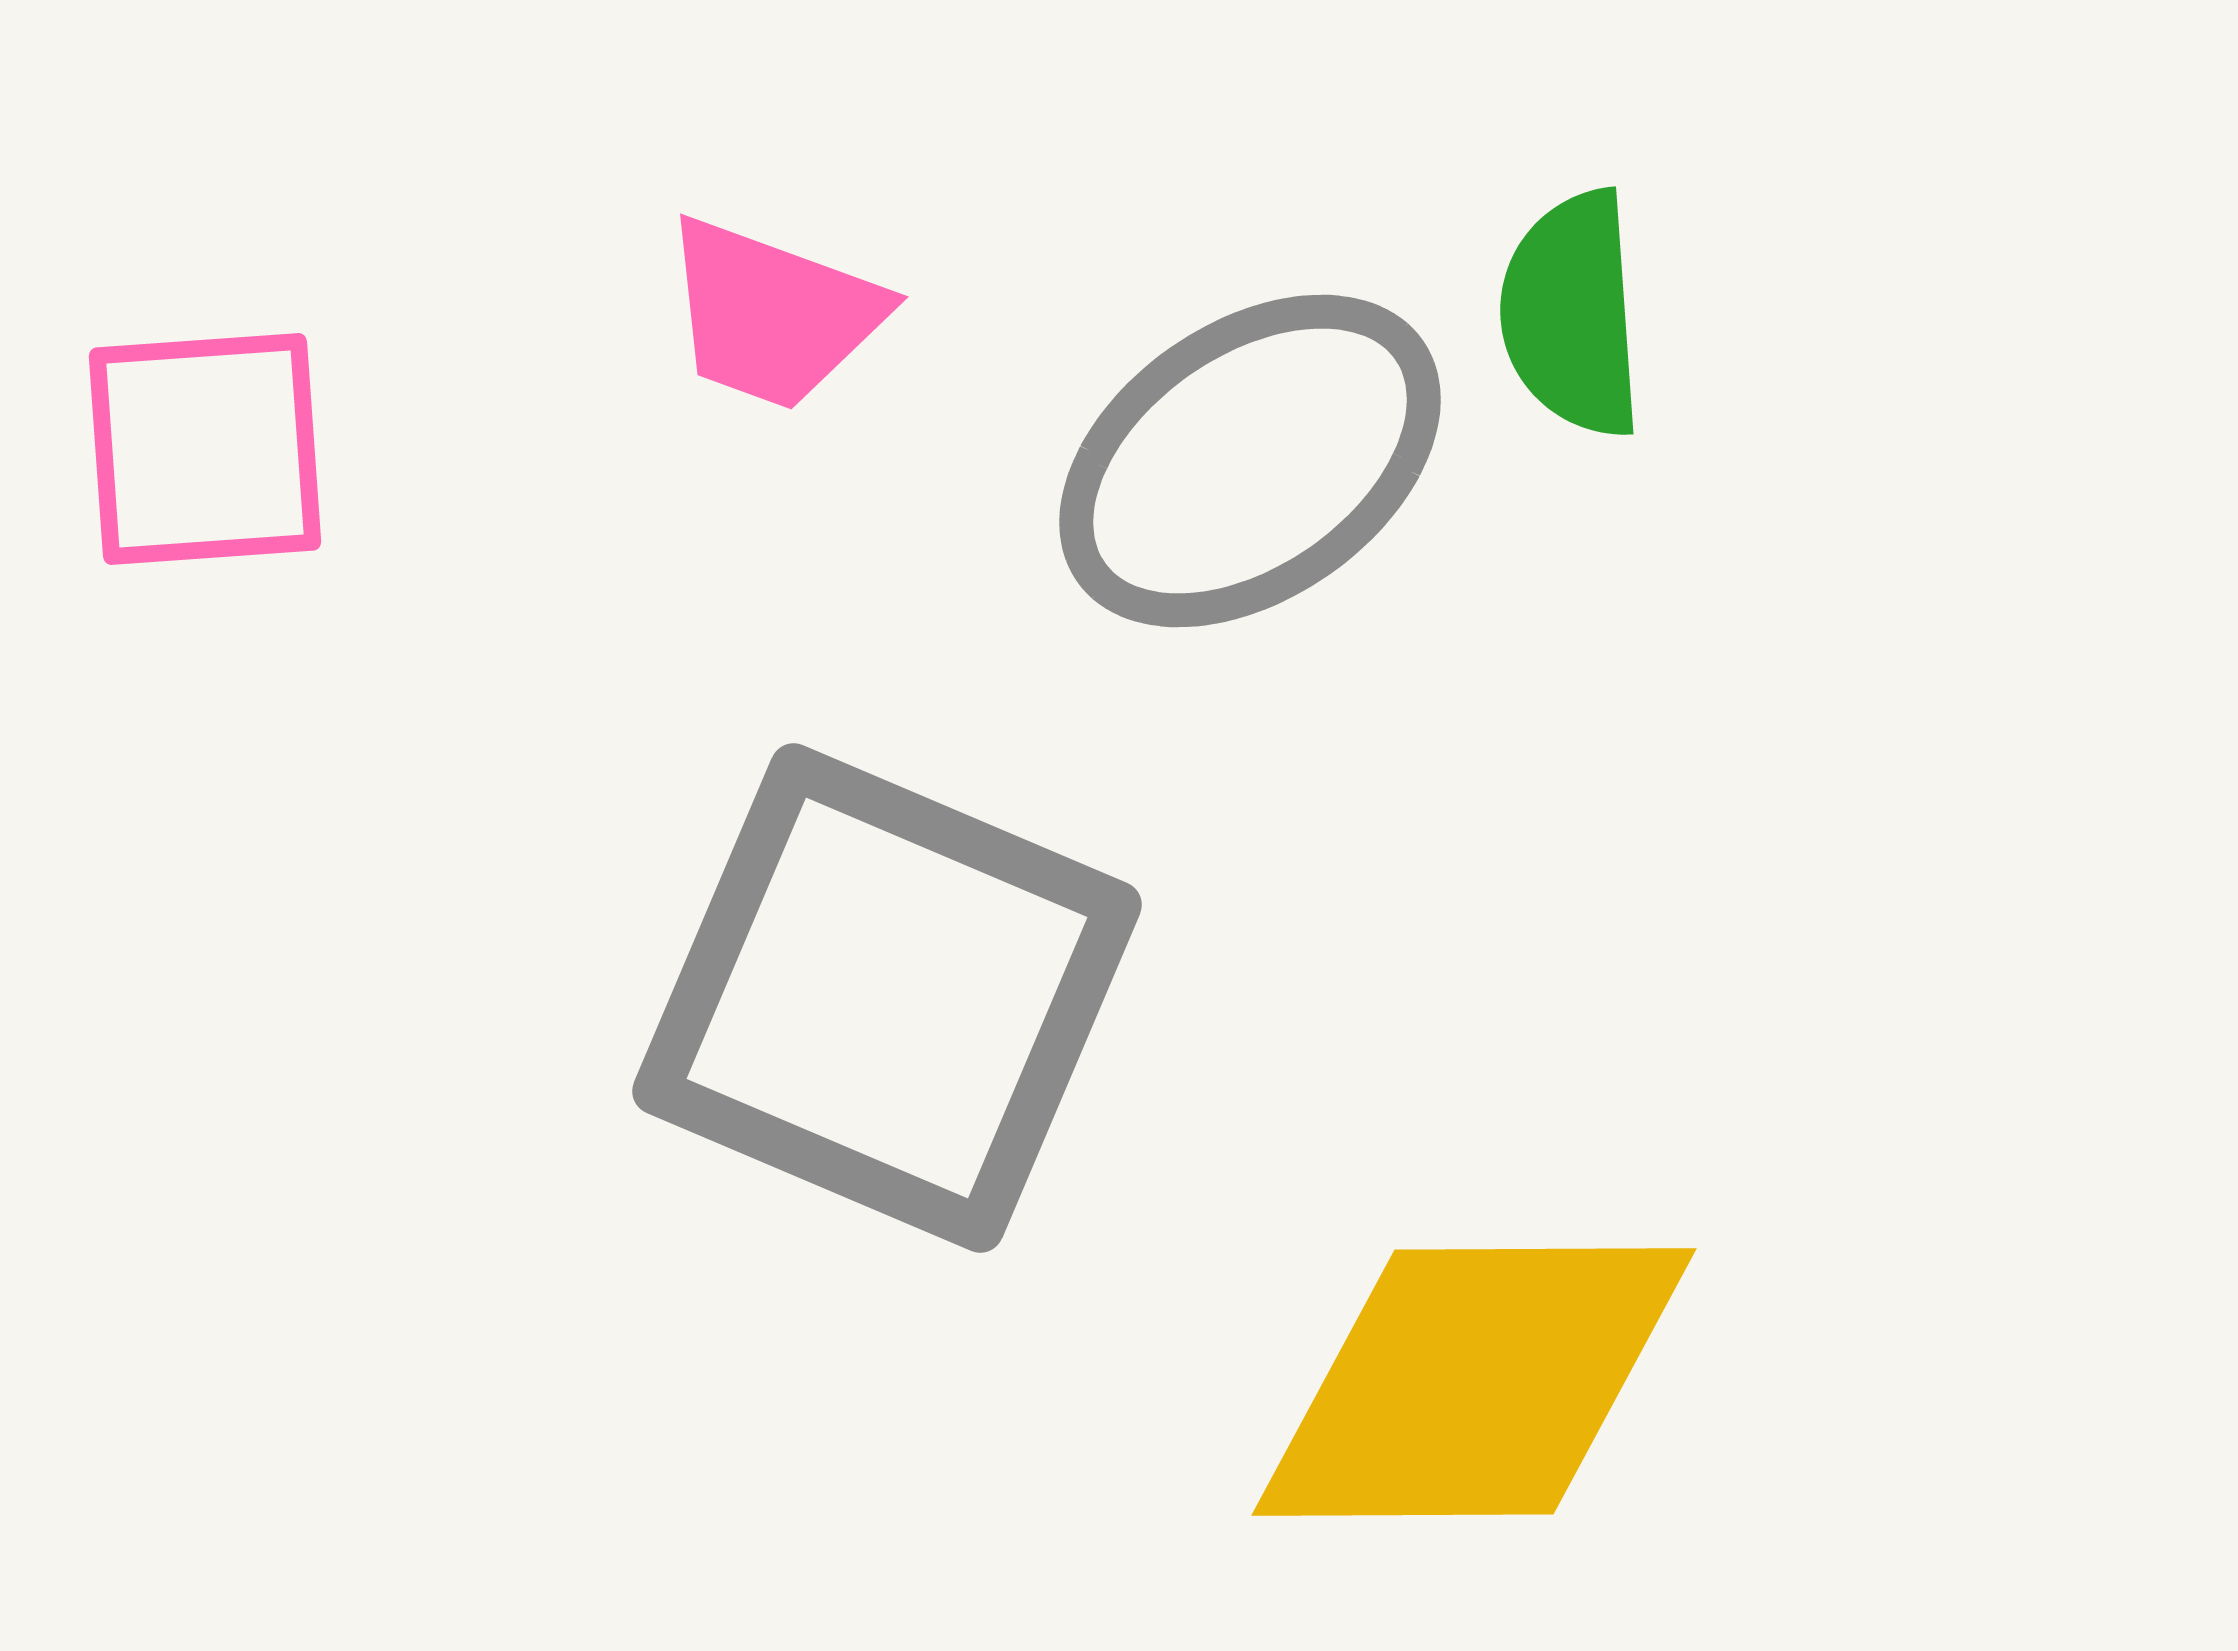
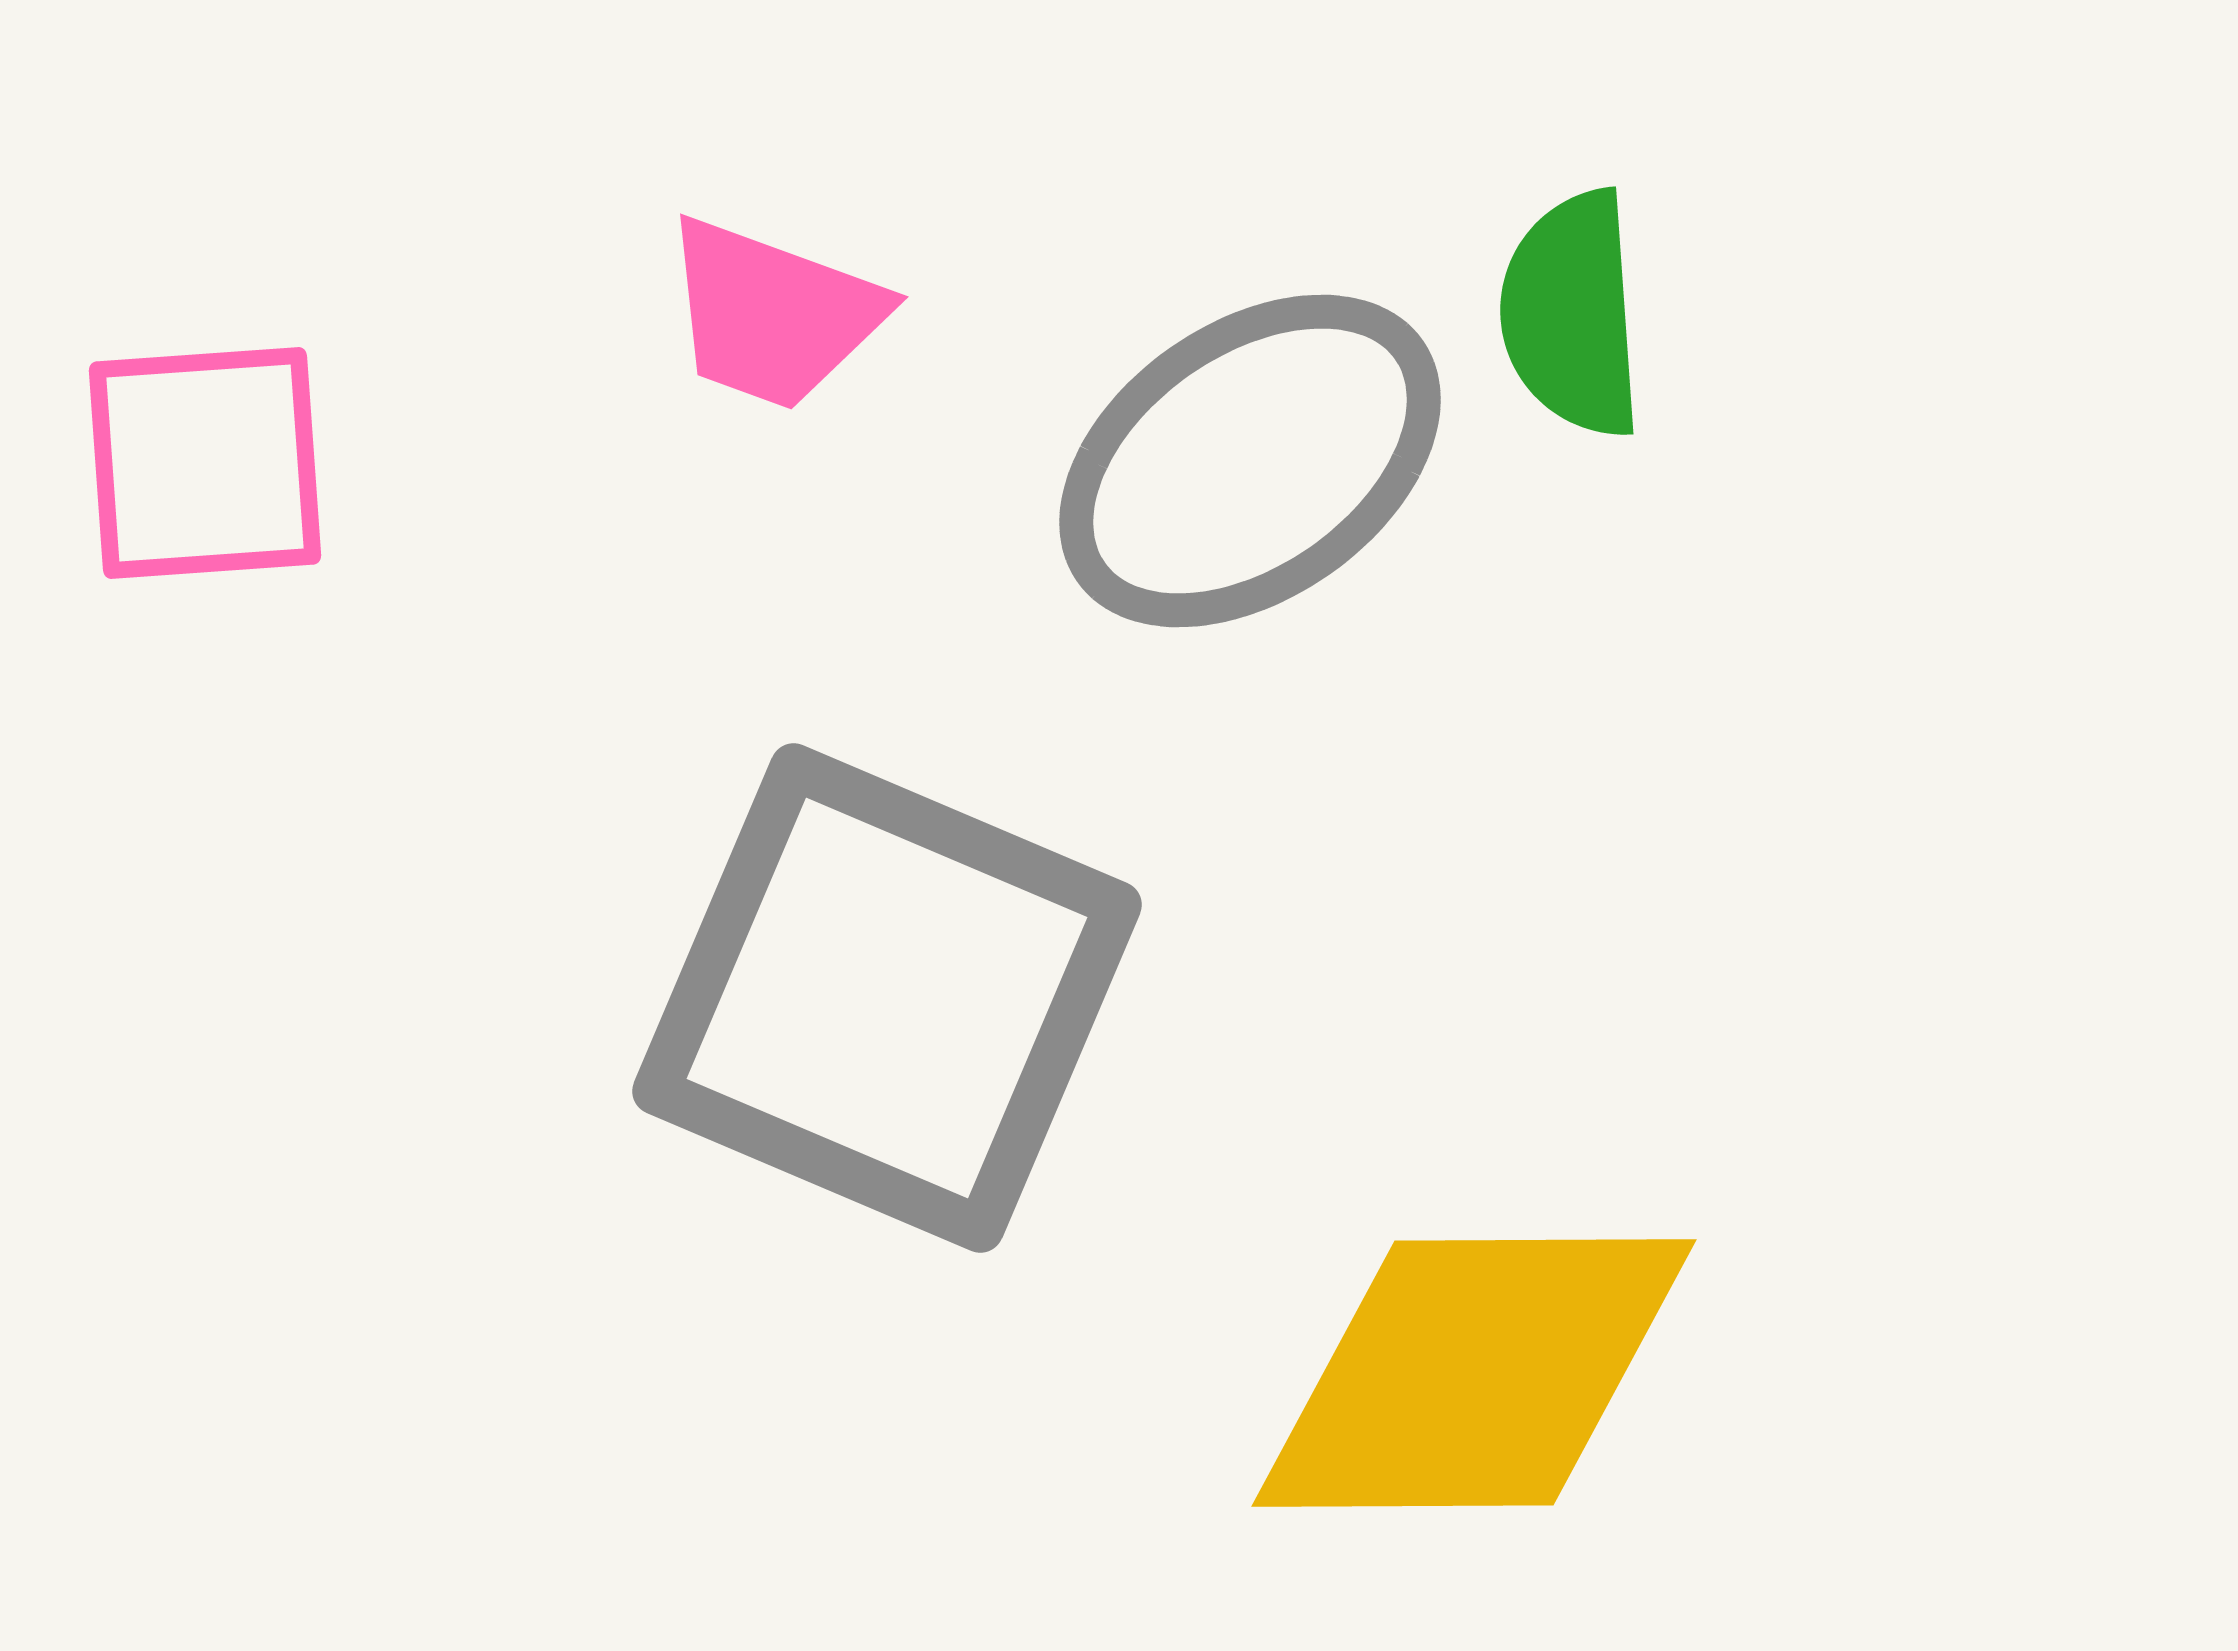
pink square: moved 14 px down
yellow diamond: moved 9 px up
